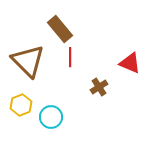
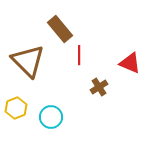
red line: moved 9 px right, 2 px up
yellow hexagon: moved 5 px left, 3 px down
